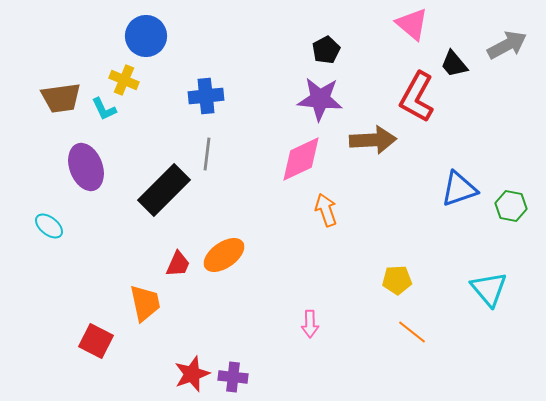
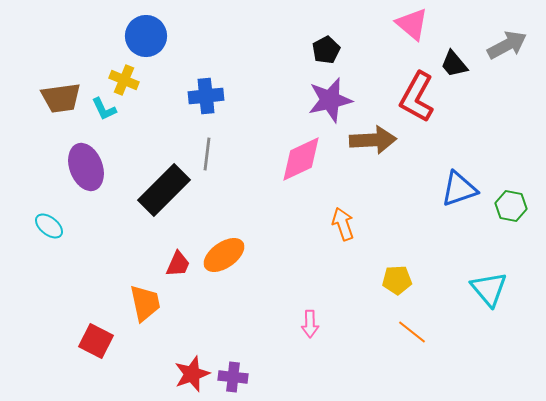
purple star: moved 10 px right, 1 px down; rotated 18 degrees counterclockwise
orange arrow: moved 17 px right, 14 px down
